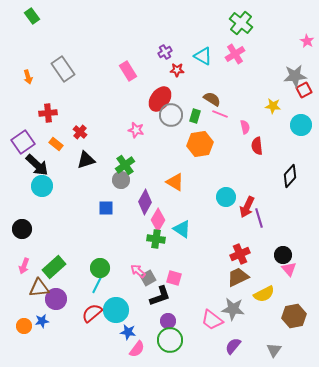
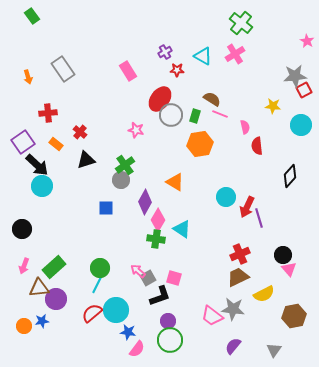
pink trapezoid at (212, 320): moved 4 px up
